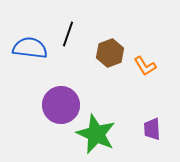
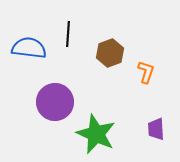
black line: rotated 15 degrees counterclockwise
blue semicircle: moved 1 px left
orange L-shape: moved 1 px right, 6 px down; rotated 130 degrees counterclockwise
purple circle: moved 6 px left, 3 px up
purple trapezoid: moved 4 px right
